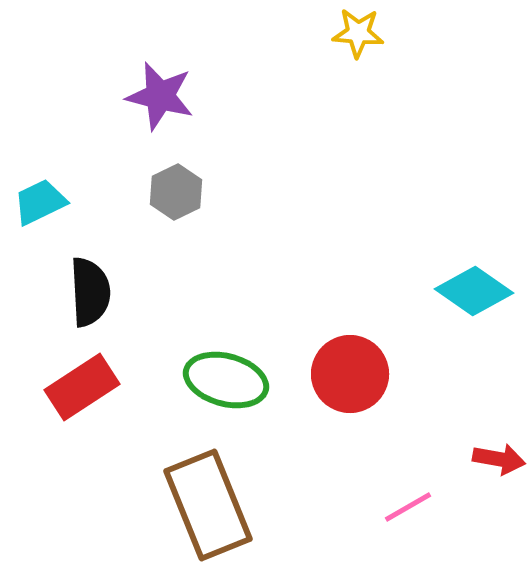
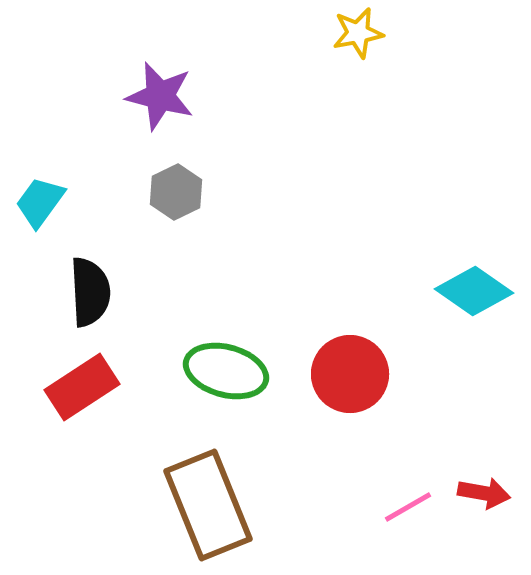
yellow star: rotated 15 degrees counterclockwise
cyan trapezoid: rotated 28 degrees counterclockwise
green ellipse: moved 9 px up
red arrow: moved 15 px left, 34 px down
